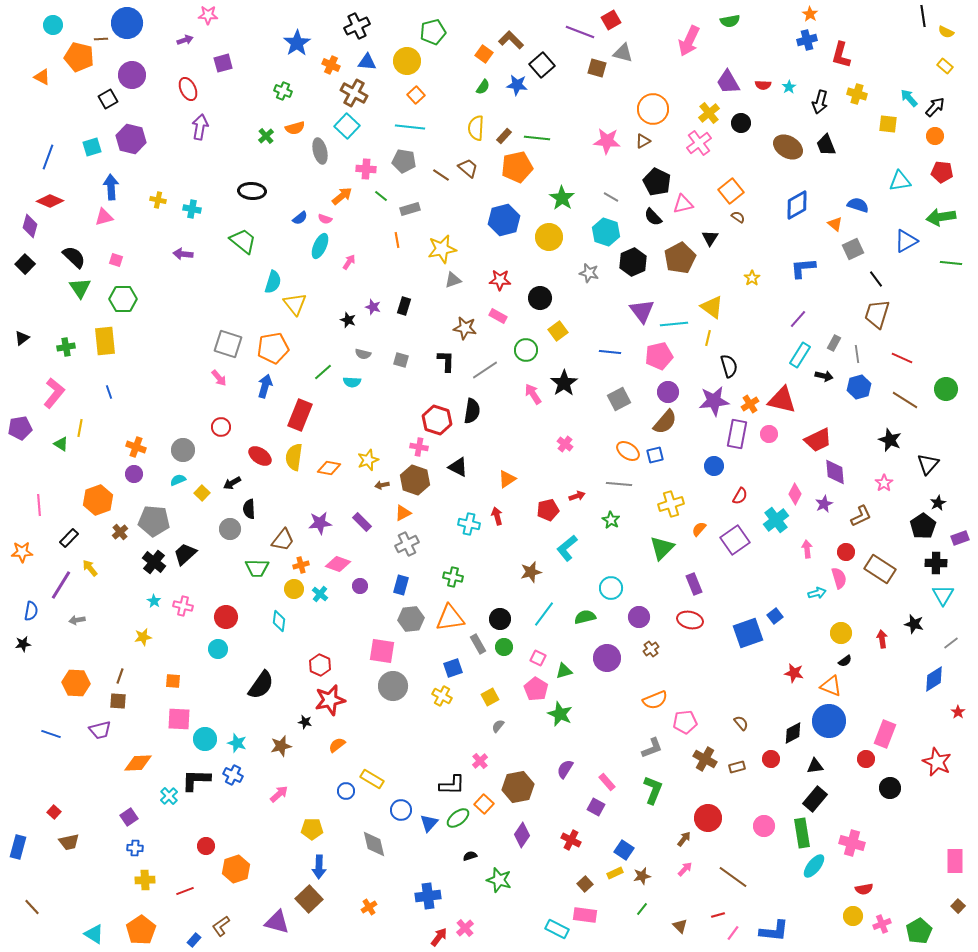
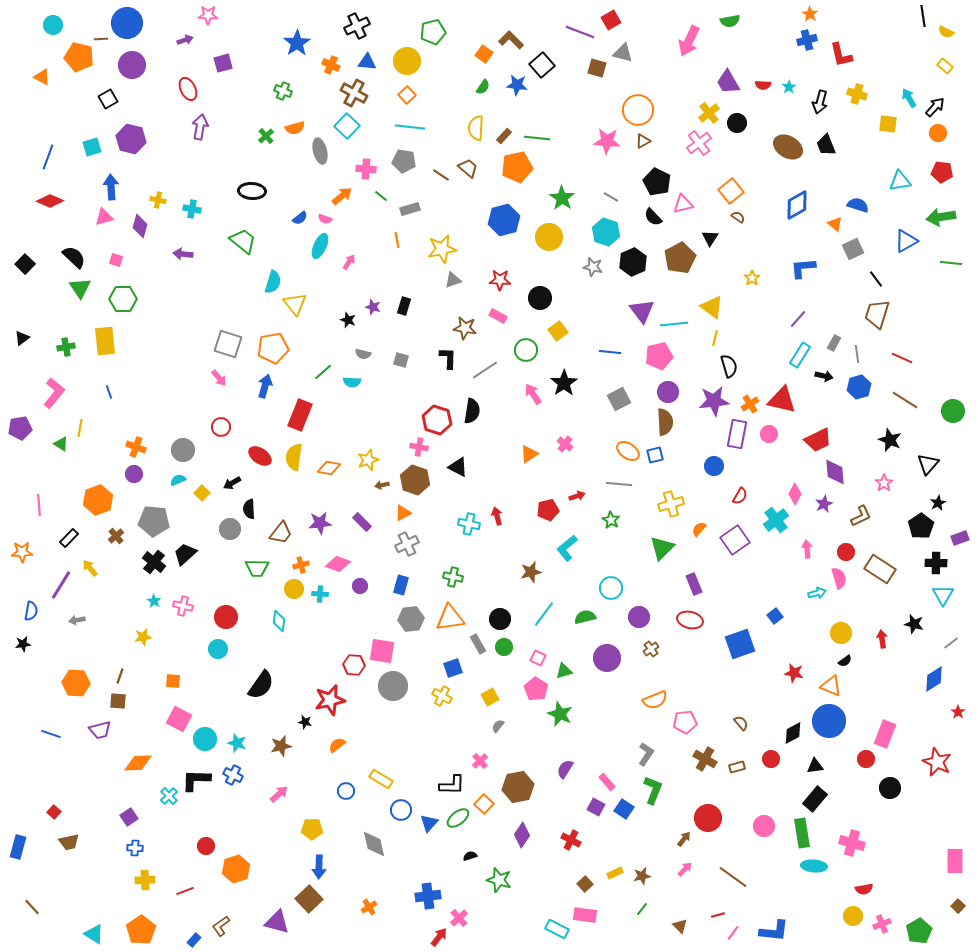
red L-shape at (841, 55): rotated 28 degrees counterclockwise
purple circle at (132, 75): moved 10 px up
orange square at (416, 95): moved 9 px left
cyan arrow at (909, 98): rotated 12 degrees clockwise
orange circle at (653, 109): moved 15 px left, 1 px down
black circle at (741, 123): moved 4 px left
orange circle at (935, 136): moved 3 px right, 3 px up
purple diamond at (30, 226): moved 110 px right
gray star at (589, 273): moved 4 px right, 6 px up
yellow line at (708, 338): moved 7 px right
black L-shape at (446, 361): moved 2 px right, 3 px up
green circle at (946, 389): moved 7 px right, 22 px down
brown semicircle at (665, 422): rotated 44 degrees counterclockwise
orange triangle at (507, 479): moved 22 px right, 25 px up
black pentagon at (923, 526): moved 2 px left
brown cross at (120, 532): moved 4 px left, 4 px down
brown trapezoid at (283, 540): moved 2 px left, 7 px up
cyan cross at (320, 594): rotated 35 degrees counterclockwise
blue square at (748, 633): moved 8 px left, 11 px down
red hexagon at (320, 665): moved 34 px right; rotated 20 degrees counterclockwise
pink square at (179, 719): rotated 25 degrees clockwise
gray L-shape at (652, 748): moved 6 px left, 6 px down; rotated 35 degrees counterclockwise
yellow rectangle at (372, 779): moved 9 px right
blue square at (624, 850): moved 41 px up
cyan ellipse at (814, 866): rotated 55 degrees clockwise
pink cross at (465, 928): moved 6 px left, 10 px up
